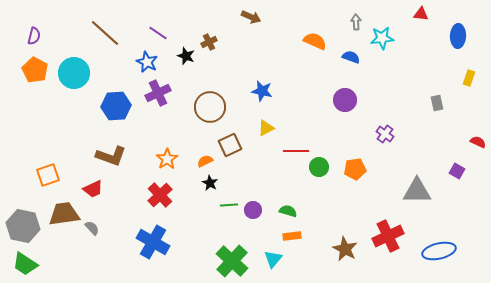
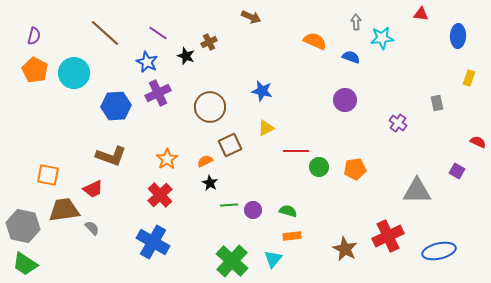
purple cross at (385, 134): moved 13 px right, 11 px up
orange square at (48, 175): rotated 30 degrees clockwise
brown trapezoid at (64, 214): moved 4 px up
